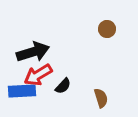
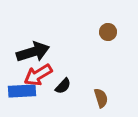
brown circle: moved 1 px right, 3 px down
